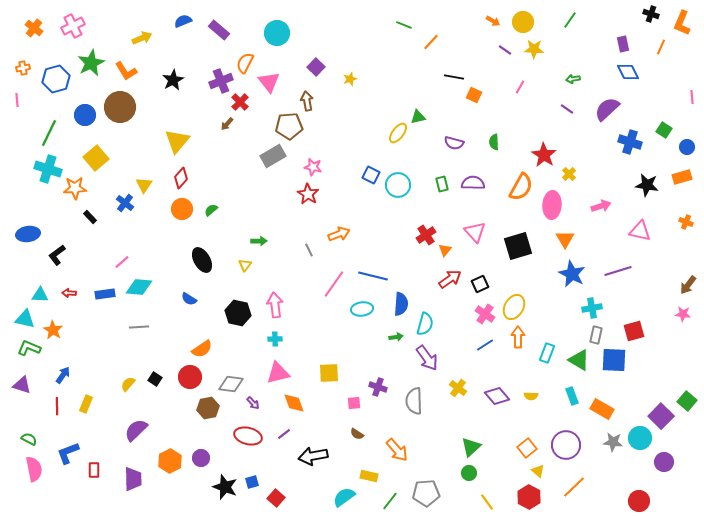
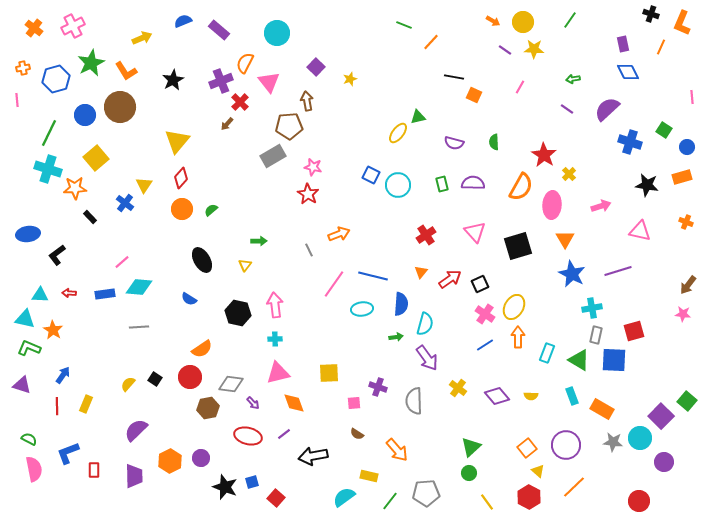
orange triangle at (445, 250): moved 24 px left, 22 px down
purple trapezoid at (133, 479): moved 1 px right, 3 px up
